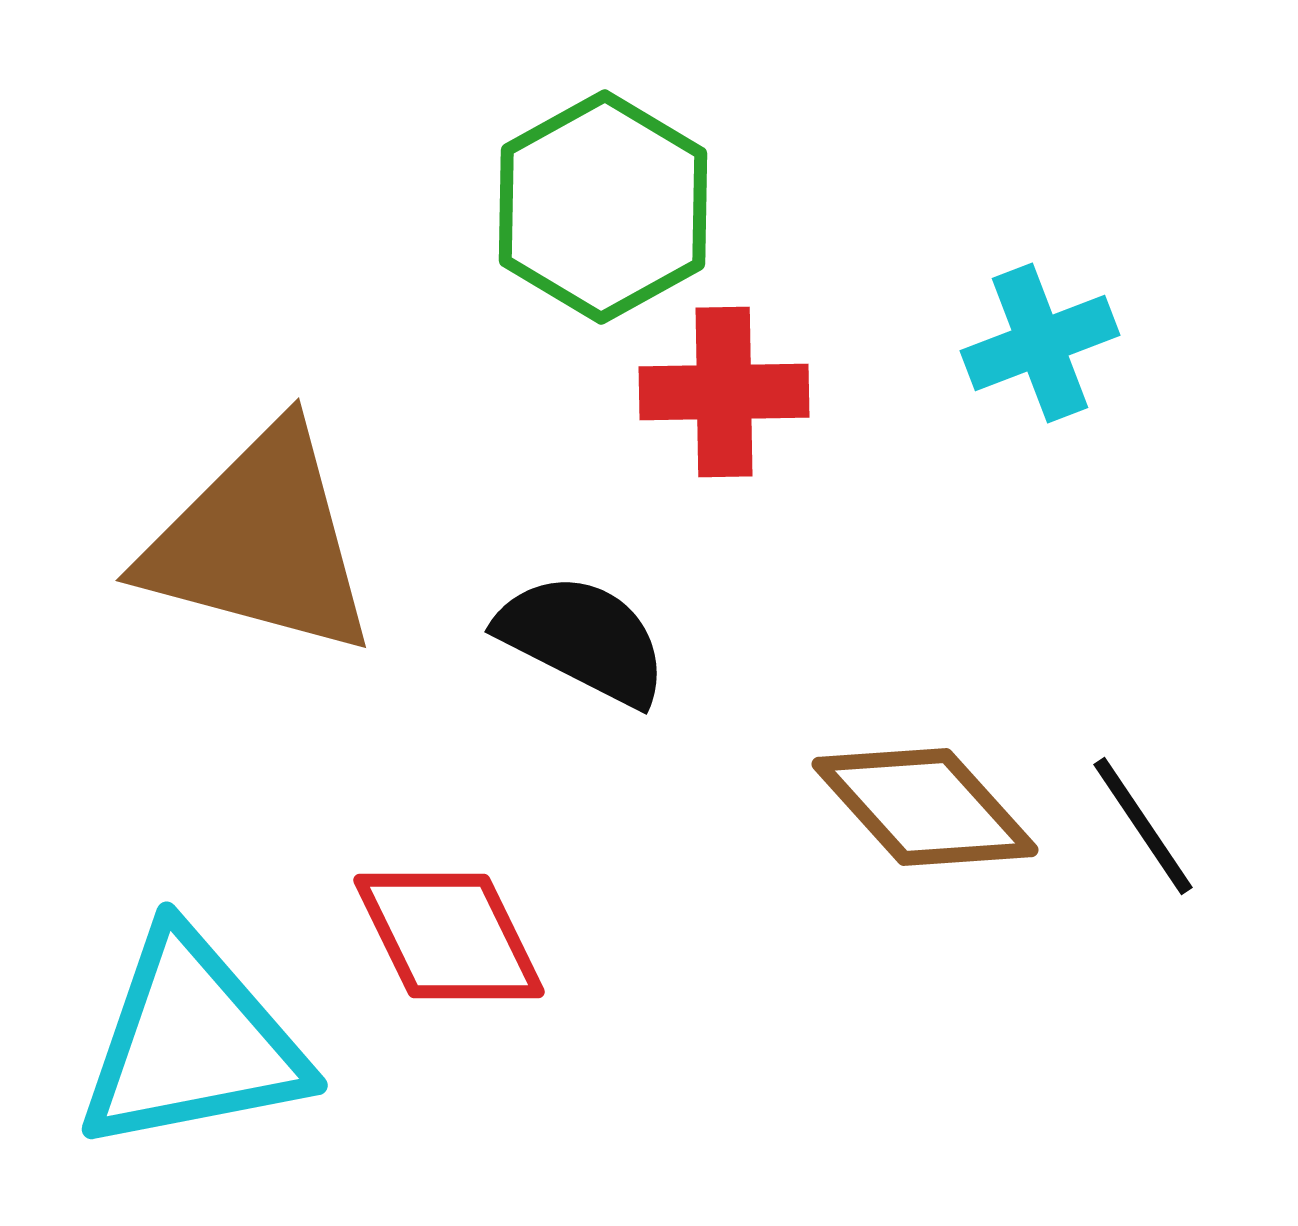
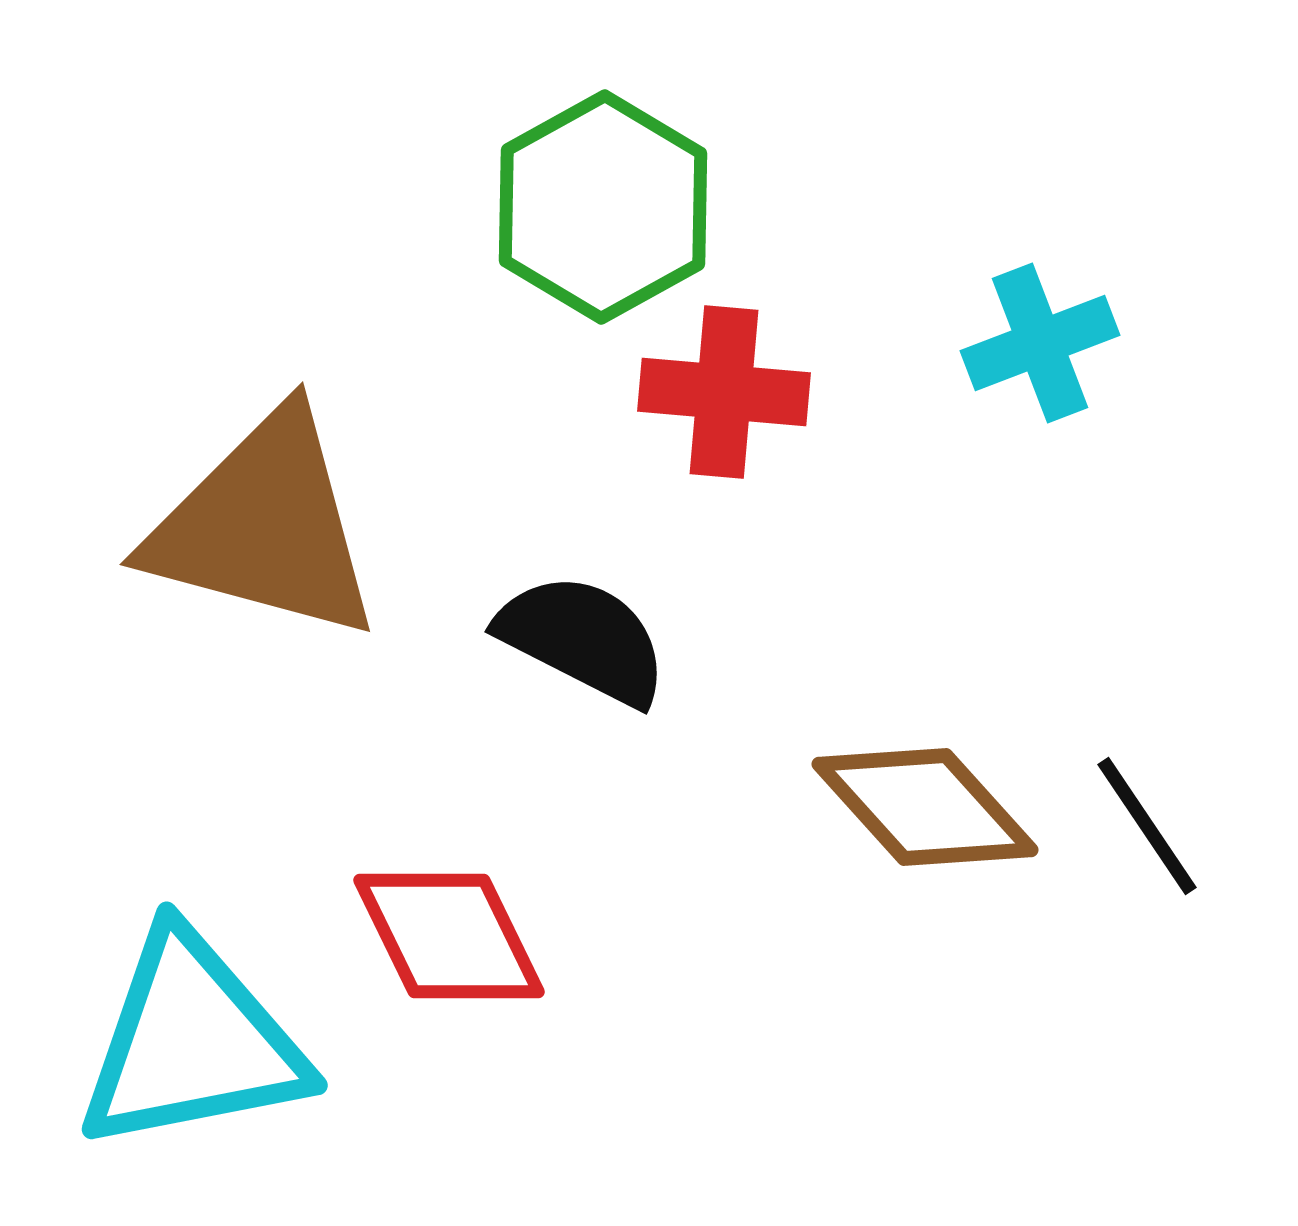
red cross: rotated 6 degrees clockwise
brown triangle: moved 4 px right, 16 px up
black line: moved 4 px right
